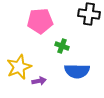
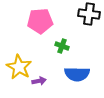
yellow star: rotated 20 degrees counterclockwise
blue semicircle: moved 3 px down
